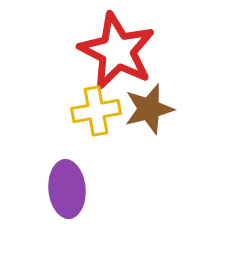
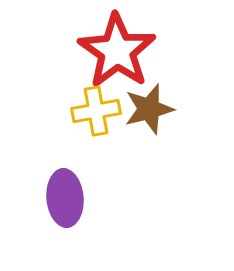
red star: rotated 8 degrees clockwise
purple ellipse: moved 2 px left, 9 px down
